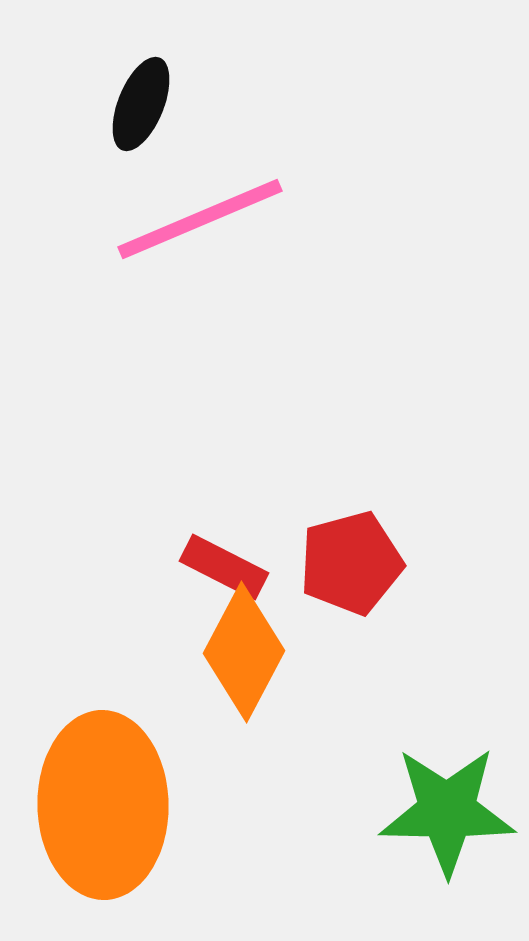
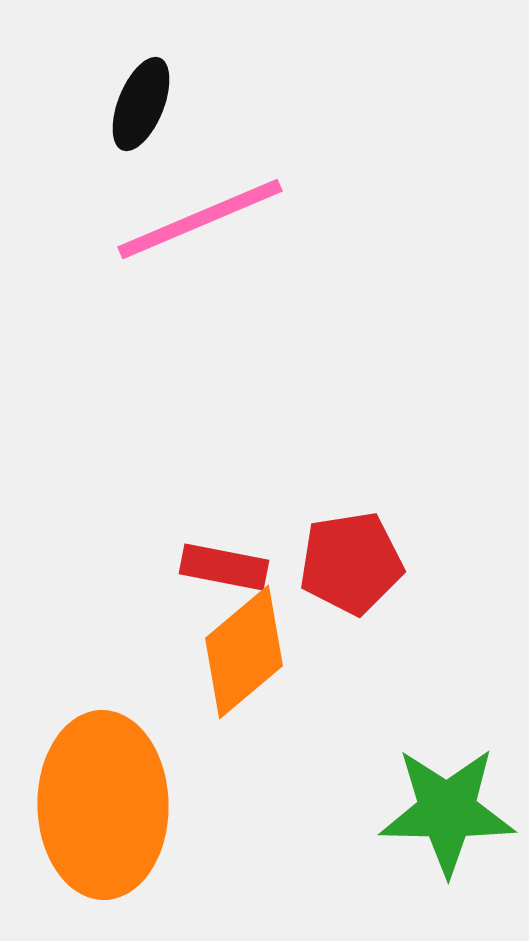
red pentagon: rotated 6 degrees clockwise
red rectangle: rotated 16 degrees counterclockwise
orange diamond: rotated 22 degrees clockwise
